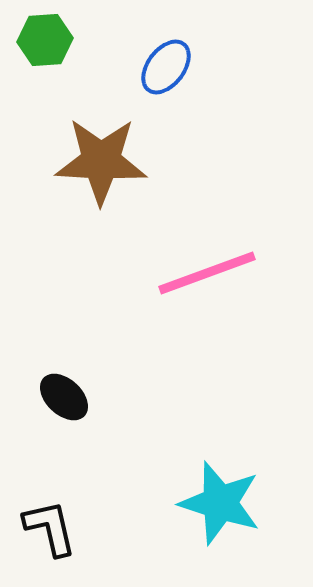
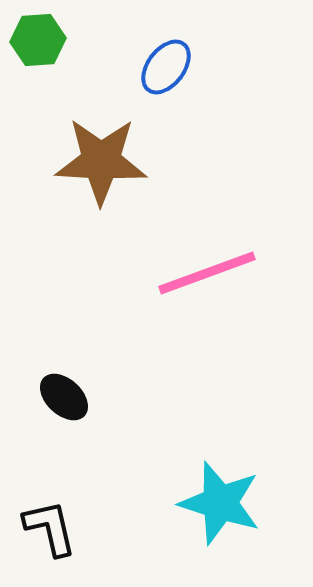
green hexagon: moved 7 px left
